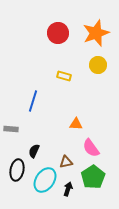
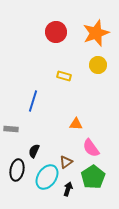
red circle: moved 2 px left, 1 px up
brown triangle: rotated 24 degrees counterclockwise
cyan ellipse: moved 2 px right, 3 px up
